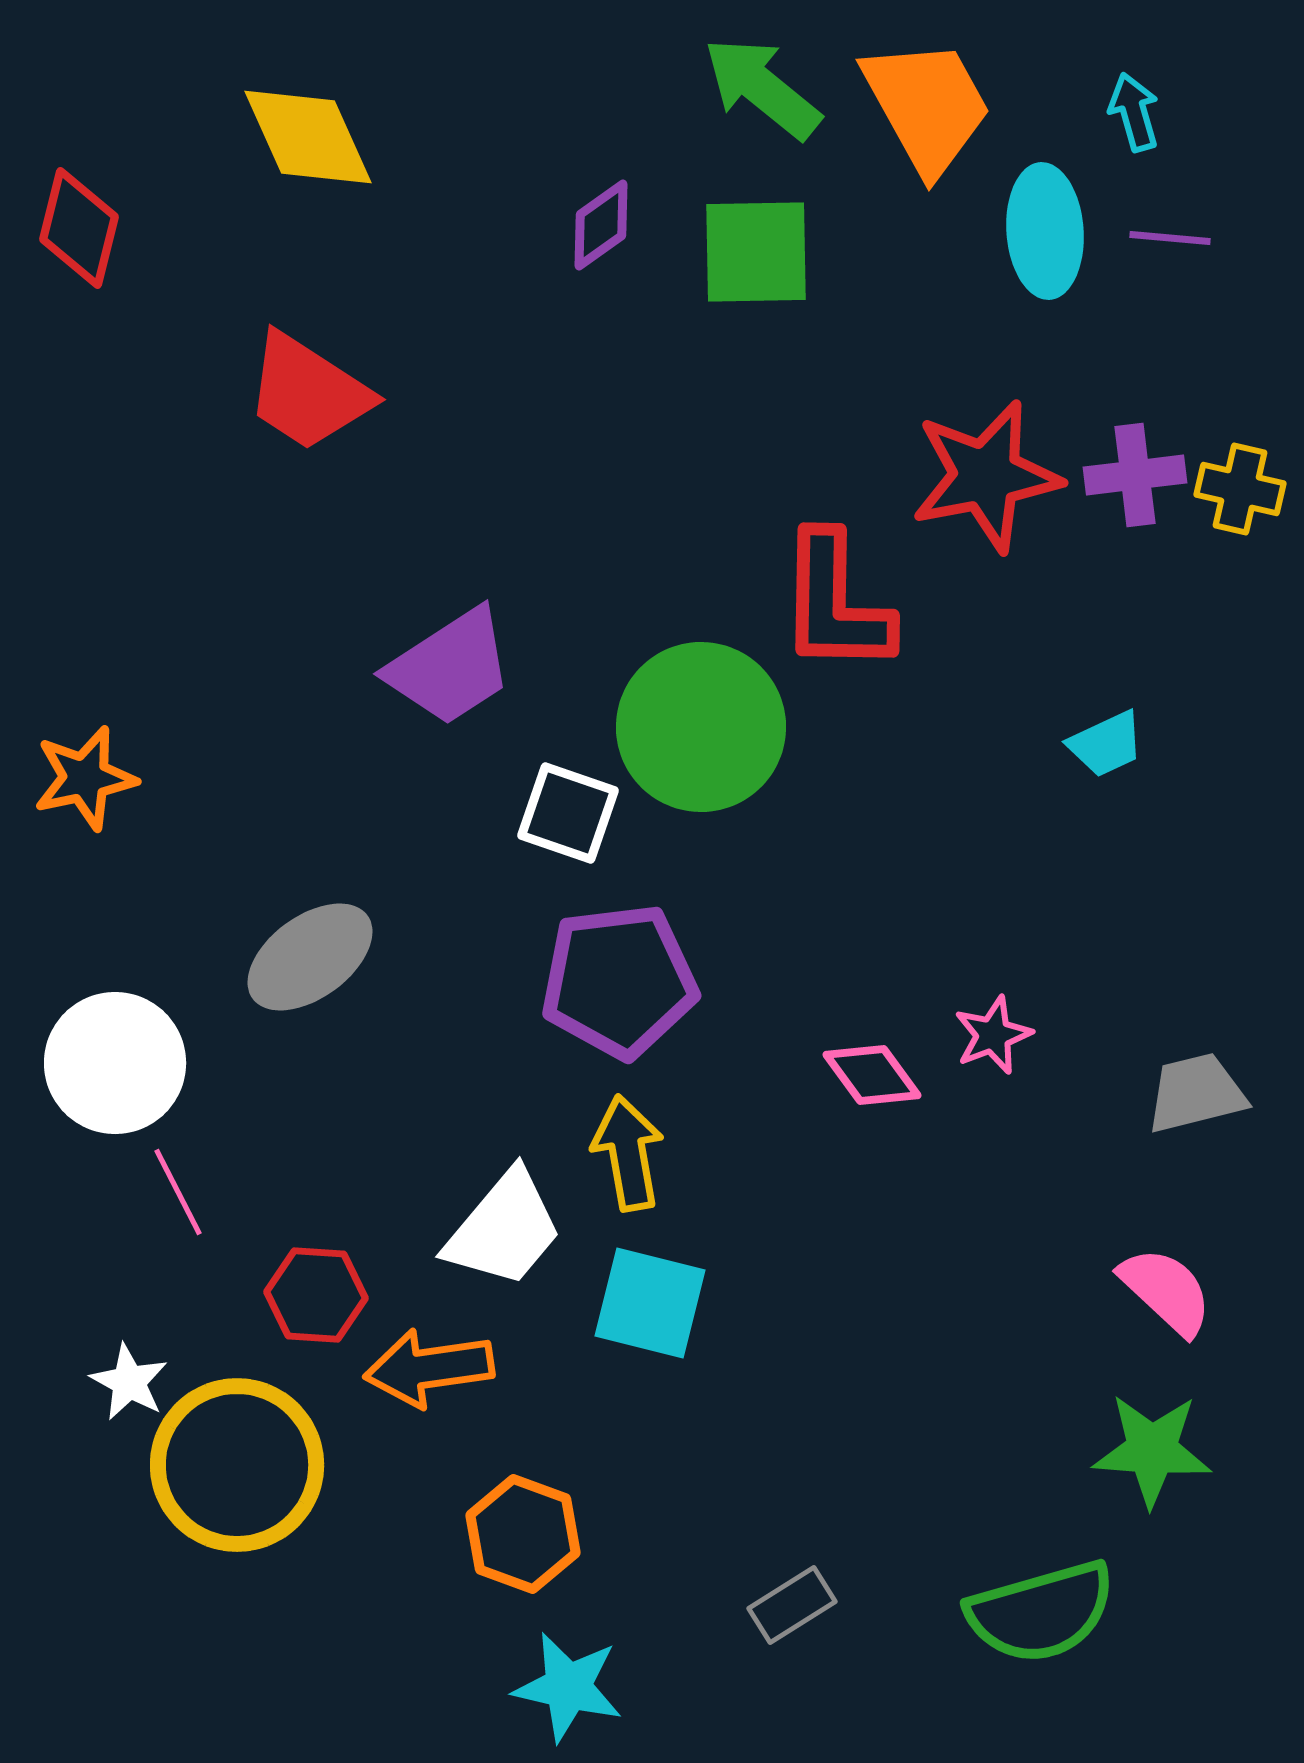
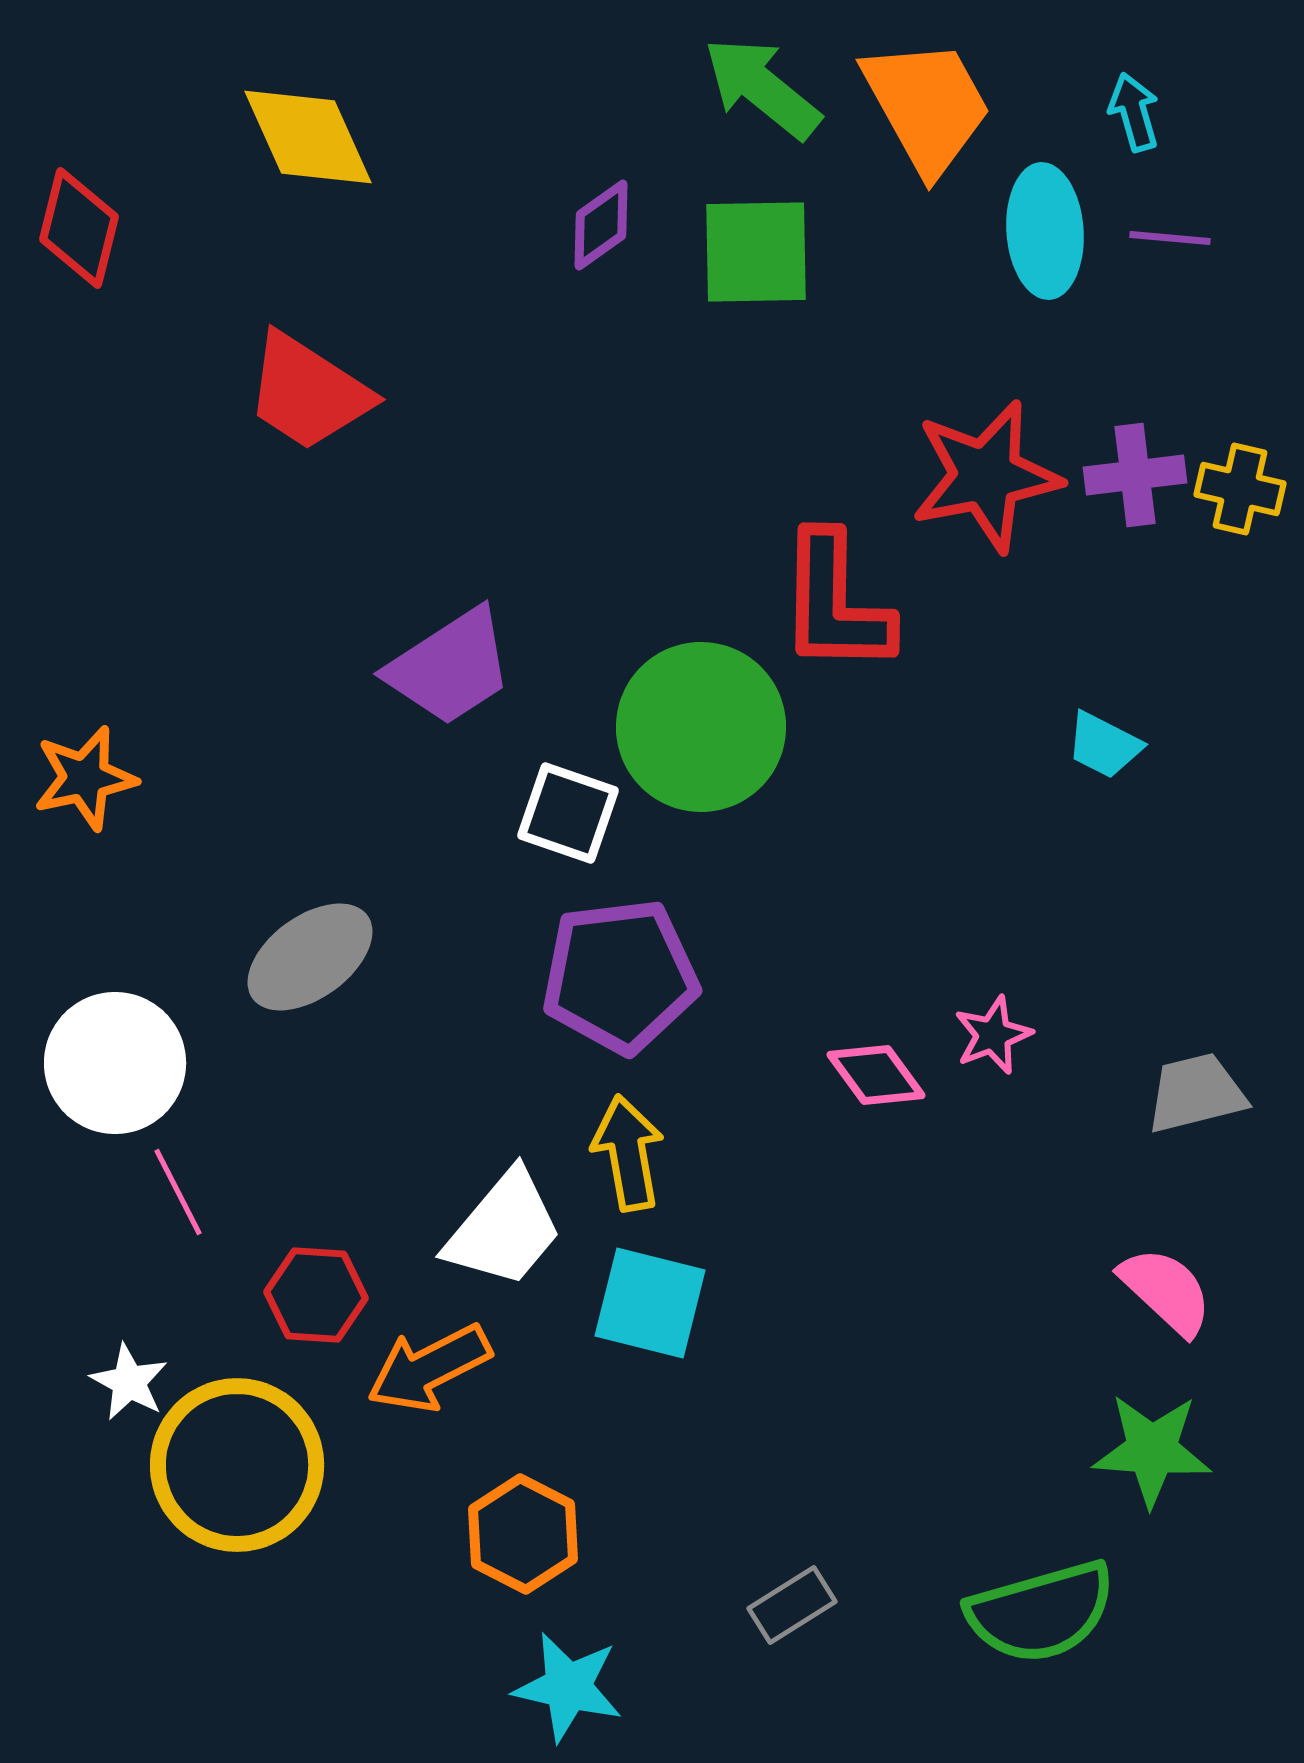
cyan trapezoid: moved 2 px left, 1 px down; rotated 52 degrees clockwise
purple pentagon: moved 1 px right, 5 px up
pink diamond: moved 4 px right
orange arrow: rotated 19 degrees counterclockwise
orange hexagon: rotated 7 degrees clockwise
